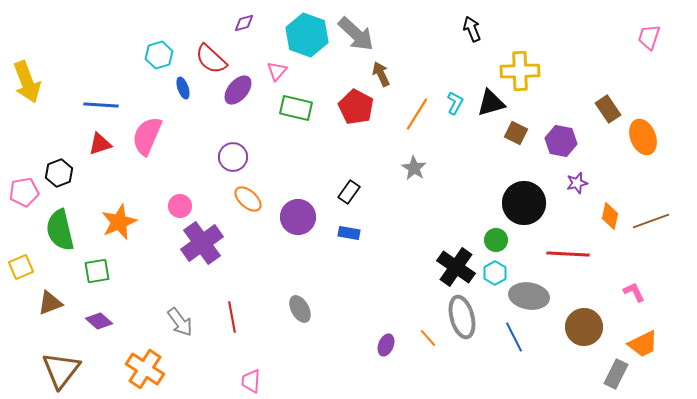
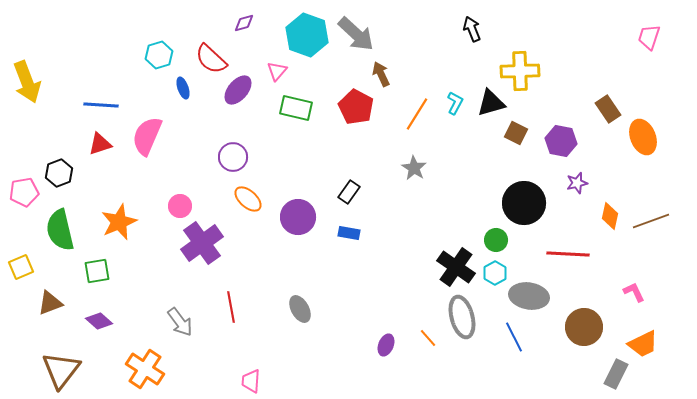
red line at (232, 317): moved 1 px left, 10 px up
